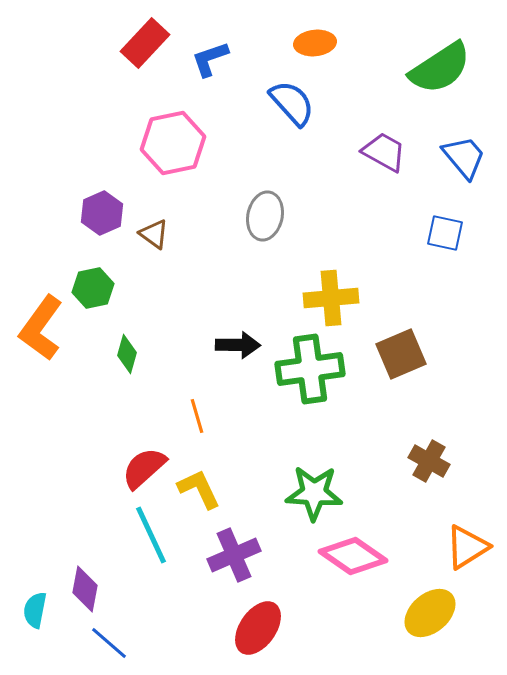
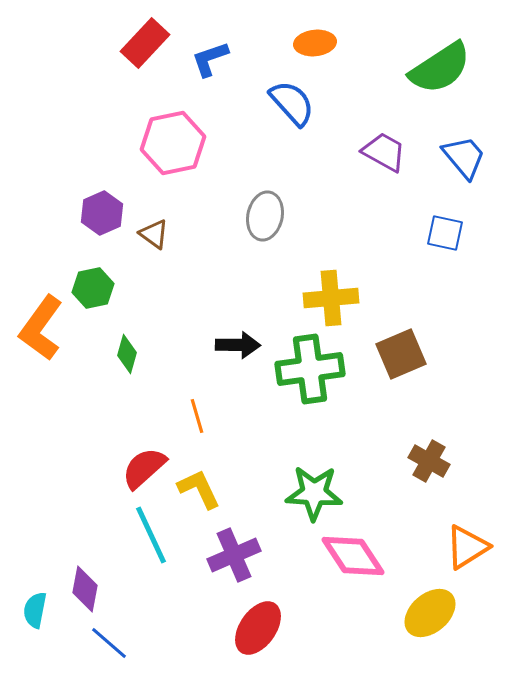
pink diamond: rotated 22 degrees clockwise
